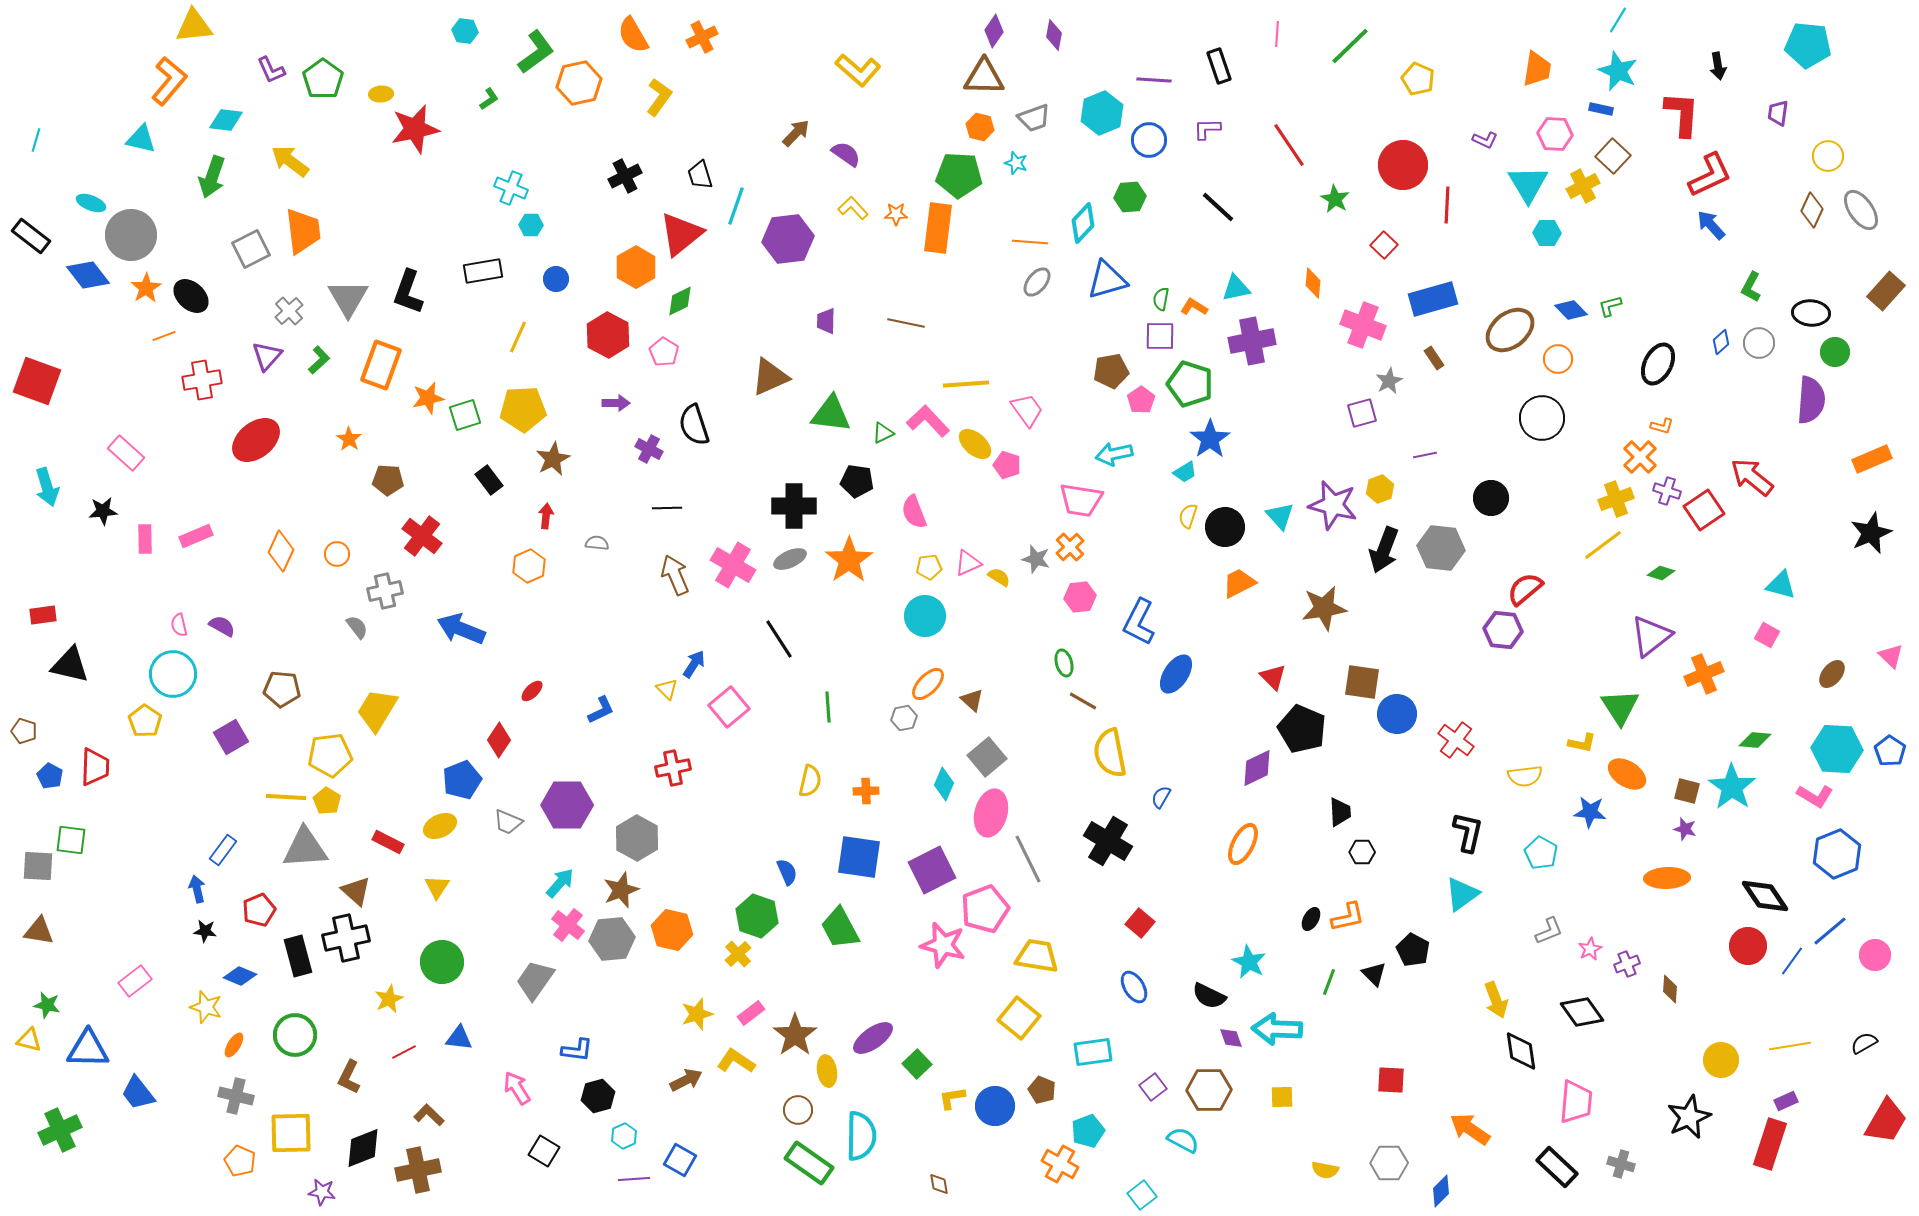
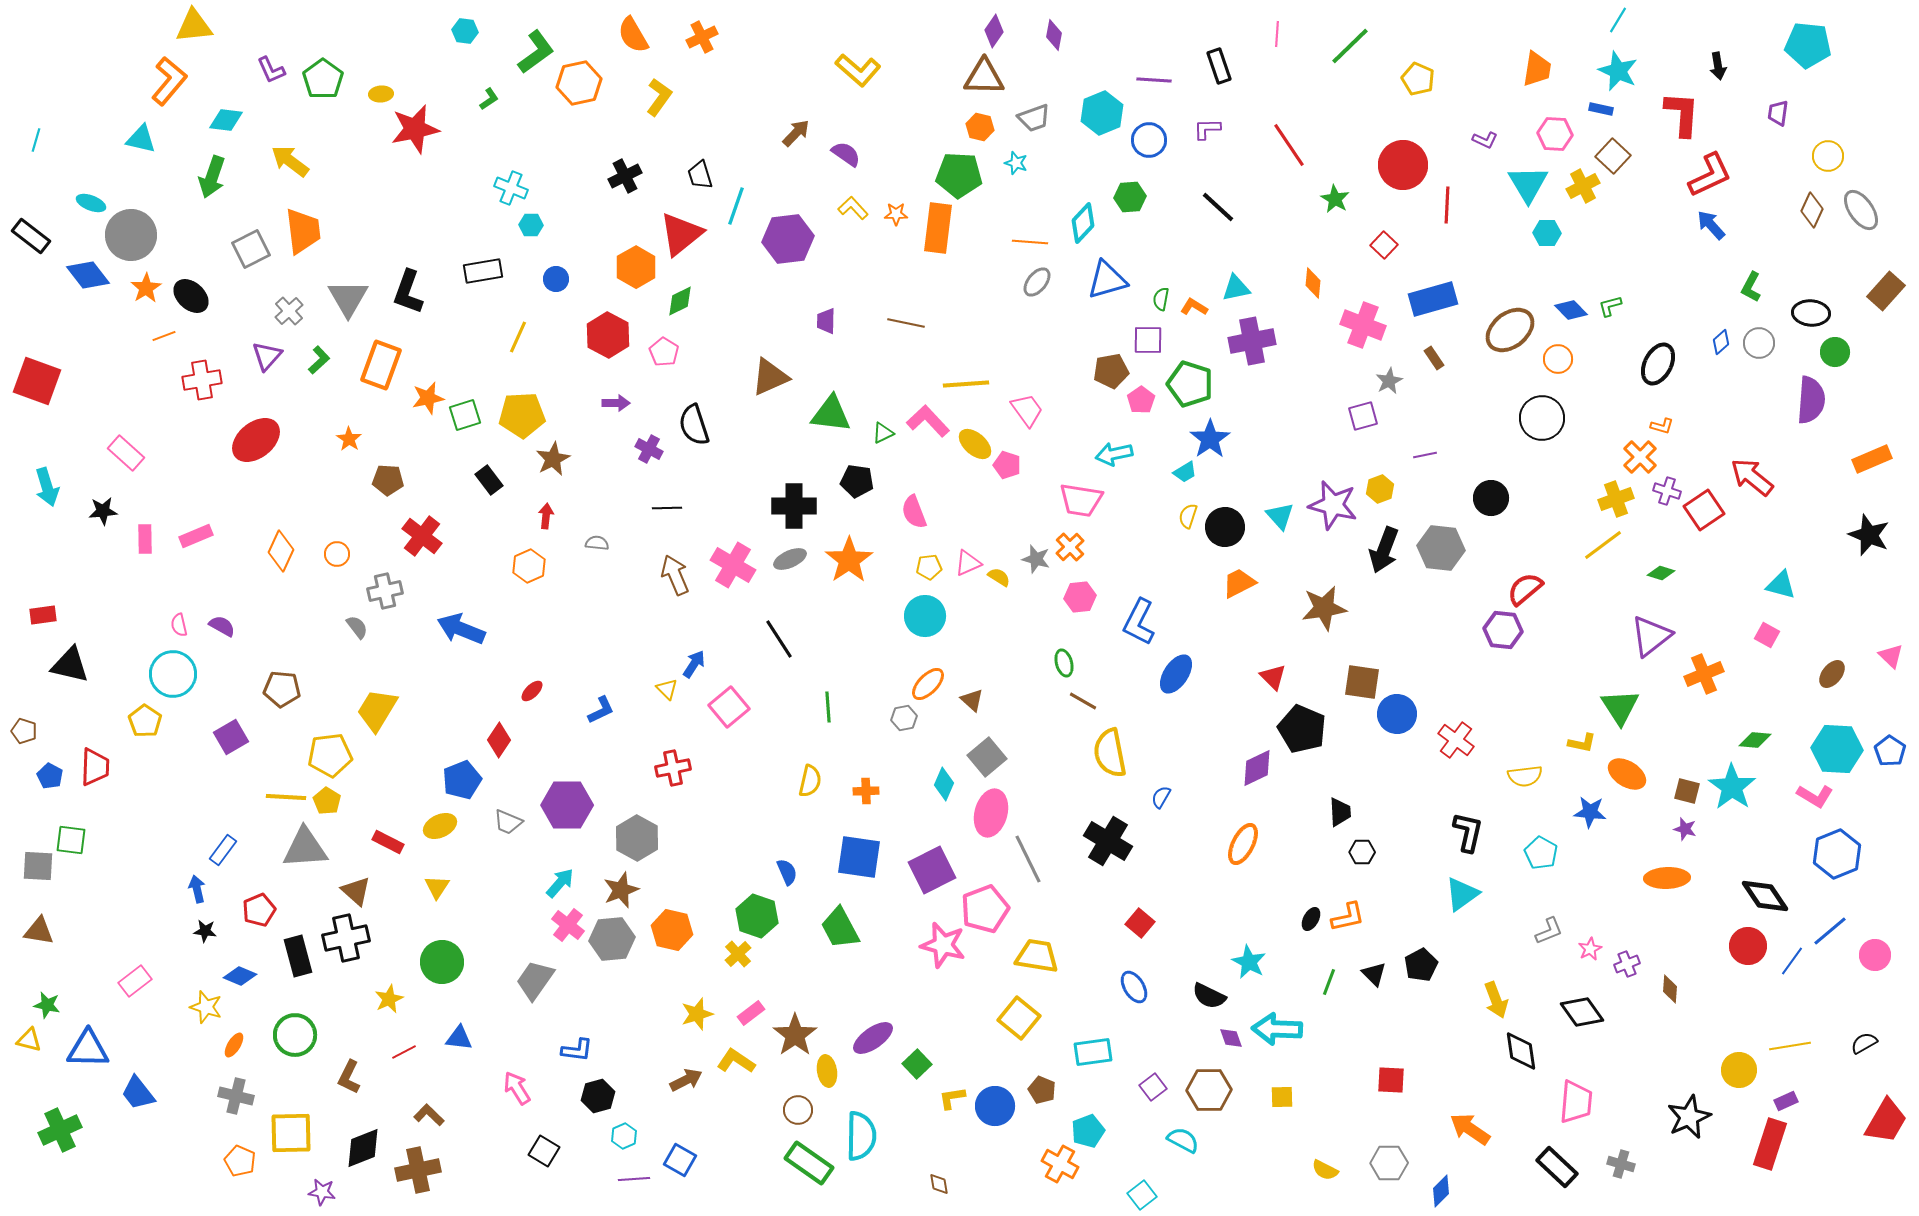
purple square at (1160, 336): moved 12 px left, 4 px down
yellow pentagon at (523, 409): moved 1 px left, 6 px down
purple square at (1362, 413): moved 1 px right, 3 px down
black star at (1871, 533): moved 2 px left, 2 px down; rotated 27 degrees counterclockwise
black pentagon at (1413, 950): moved 8 px right, 15 px down; rotated 16 degrees clockwise
yellow circle at (1721, 1060): moved 18 px right, 10 px down
yellow semicircle at (1325, 1170): rotated 16 degrees clockwise
